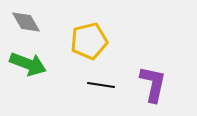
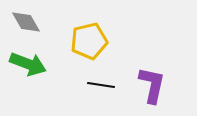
purple L-shape: moved 1 px left, 1 px down
